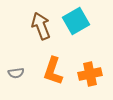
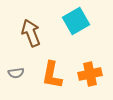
brown arrow: moved 10 px left, 7 px down
orange L-shape: moved 1 px left, 4 px down; rotated 8 degrees counterclockwise
